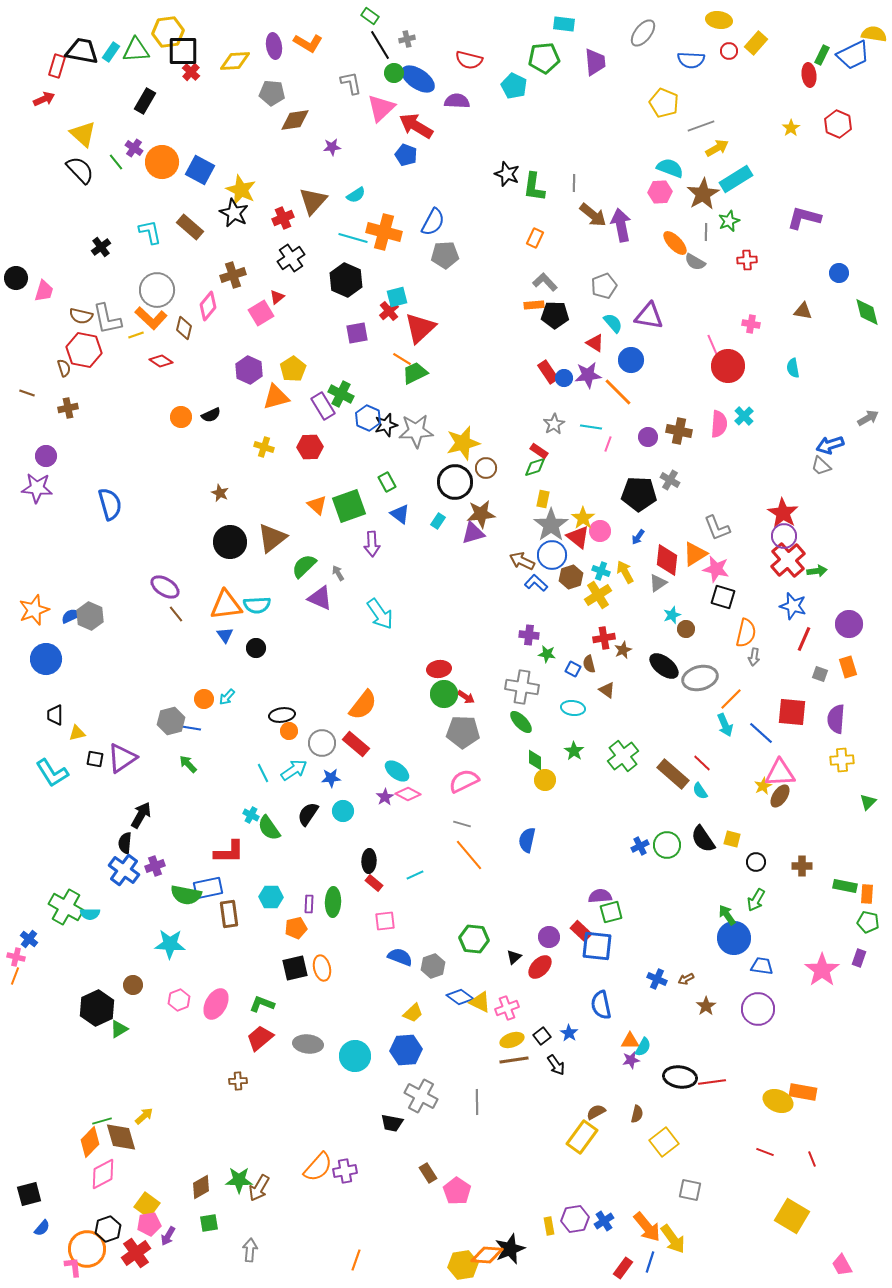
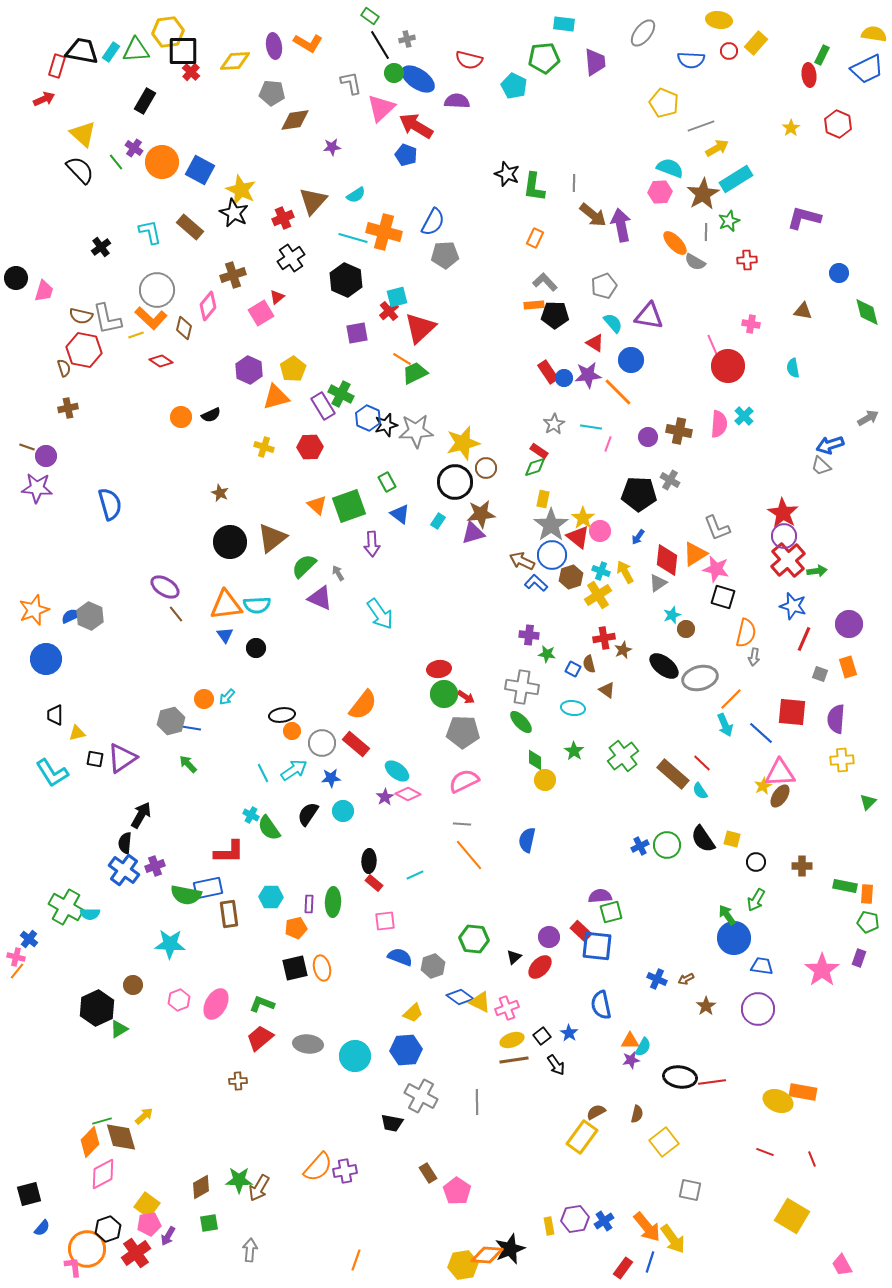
blue trapezoid at (853, 55): moved 14 px right, 14 px down
brown line at (27, 393): moved 54 px down
orange circle at (289, 731): moved 3 px right
gray line at (462, 824): rotated 12 degrees counterclockwise
orange line at (15, 976): moved 2 px right, 5 px up; rotated 18 degrees clockwise
